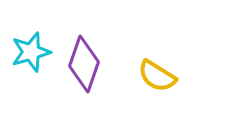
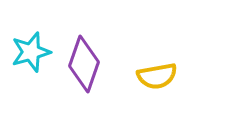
yellow semicircle: rotated 42 degrees counterclockwise
